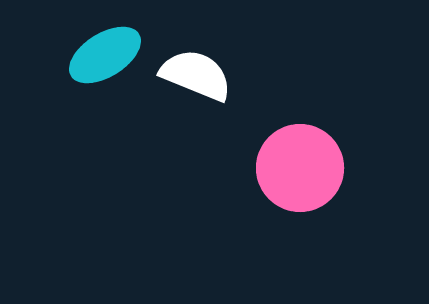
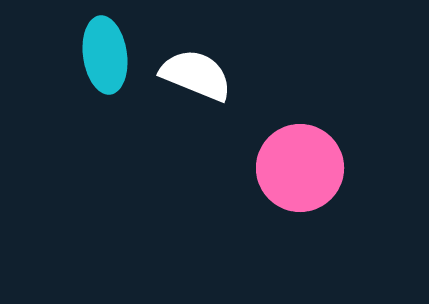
cyan ellipse: rotated 66 degrees counterclockwise
